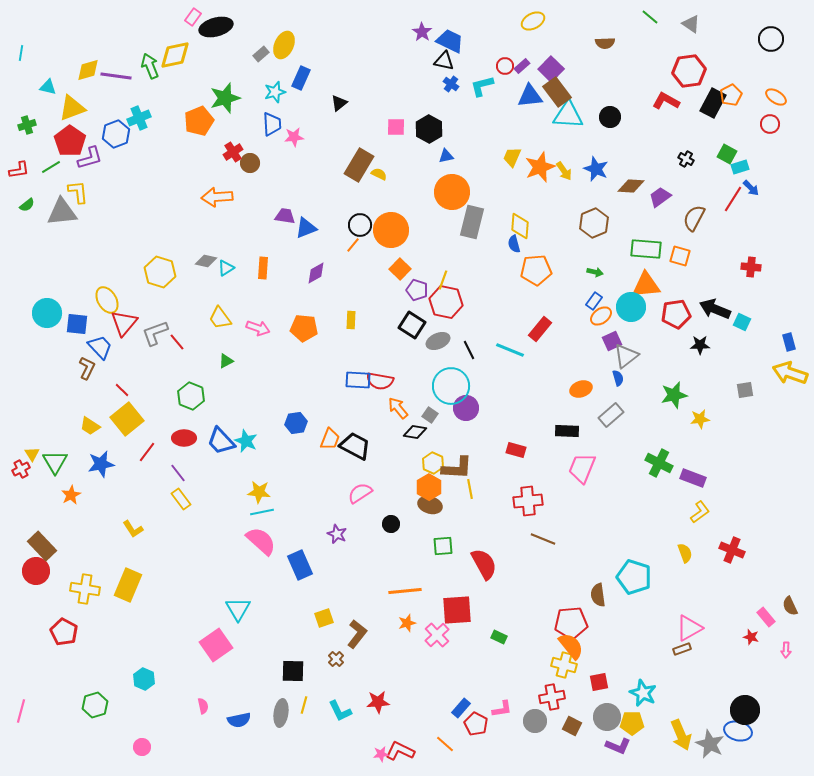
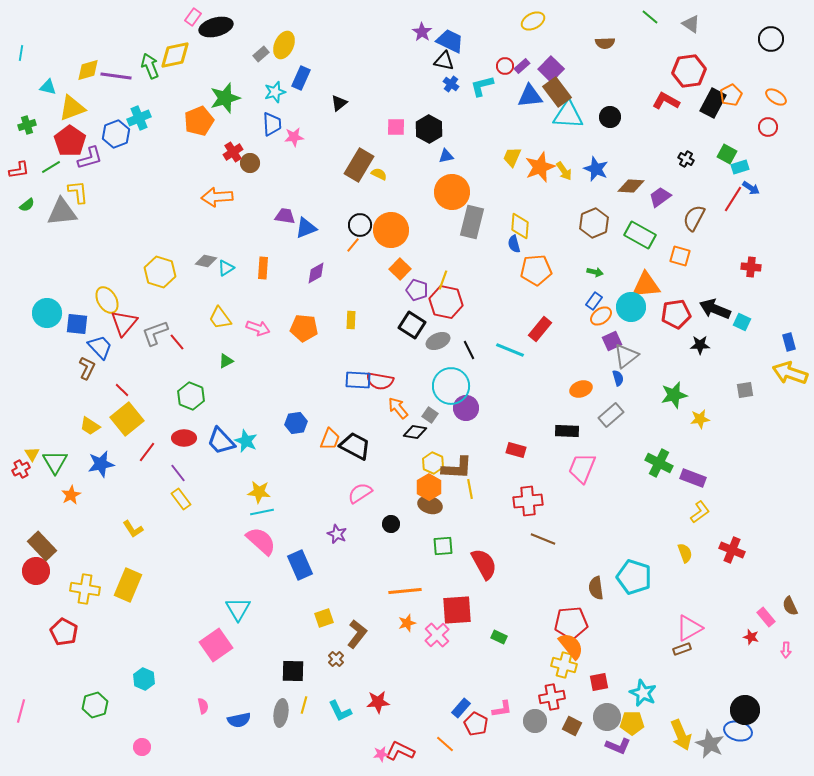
red circle at (770, 124): moved 2 px left, 3 px down
blue arrow at (751, 188): rotated 12 degrees counterclockwise
green rectangle at (646, 249): moved 6 px left, 14 px up; rotated 24 degrees clockwise
brown semicircle at (598, 595): moved 2 px left, 7 px up
